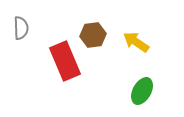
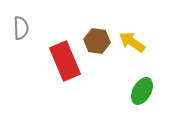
brown hexagon: moved 4 px right, 6 px down; rotated 15 degrees clockwise
yellow arrow: moved 4 px left
